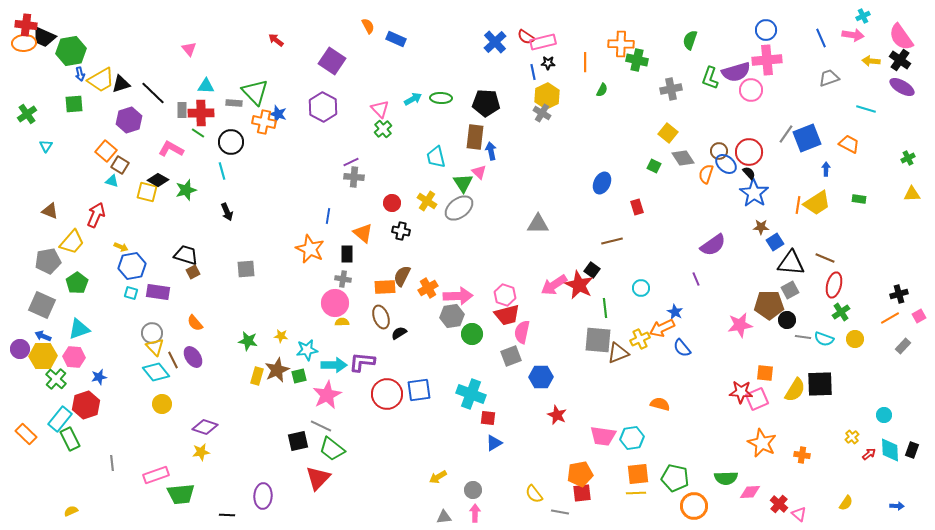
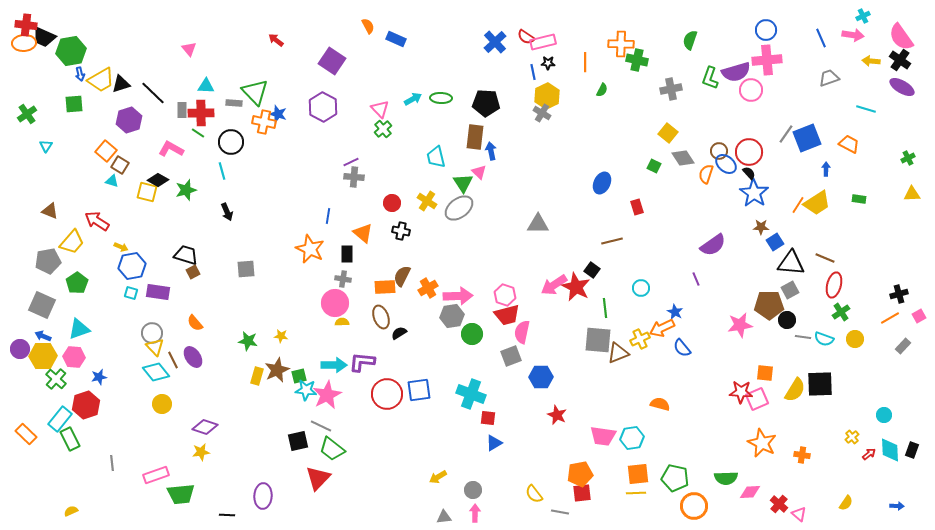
orange line at (798, 205): rotated 24 degrees clockwise
red arrow at (96, 215): moved 1 px right, 6 px down; rotated 80 degrees counterclockwise
red star at (579, 285): moved 3 px left, 2 px down
cyan star at (307, 350): moved 1 px left, 40 px down; rotated 15 degrees clockwise
